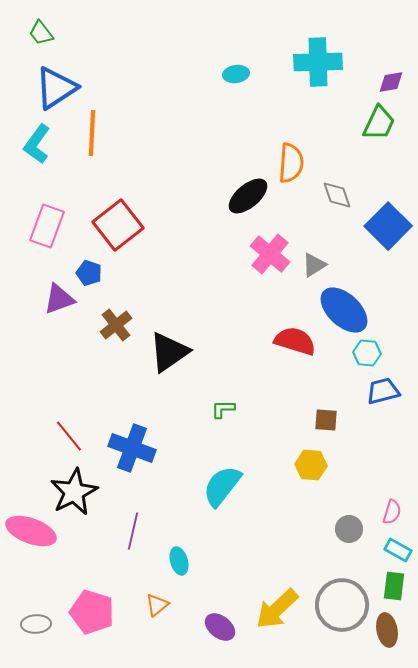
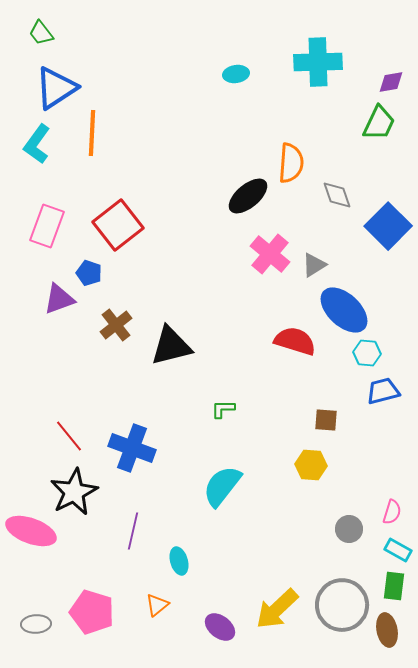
black triangle at (169, 352): moved 2 px right, 6 px up; rotated 21 degrees clockwise
